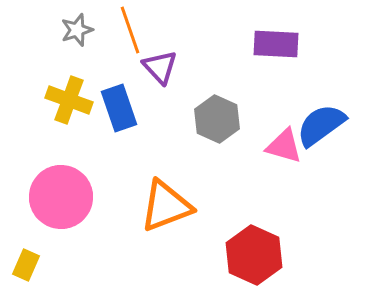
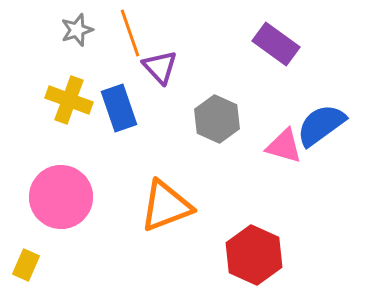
orange line: moved 3 px down
purple rectangle: rotated 33 degrees clockwise
